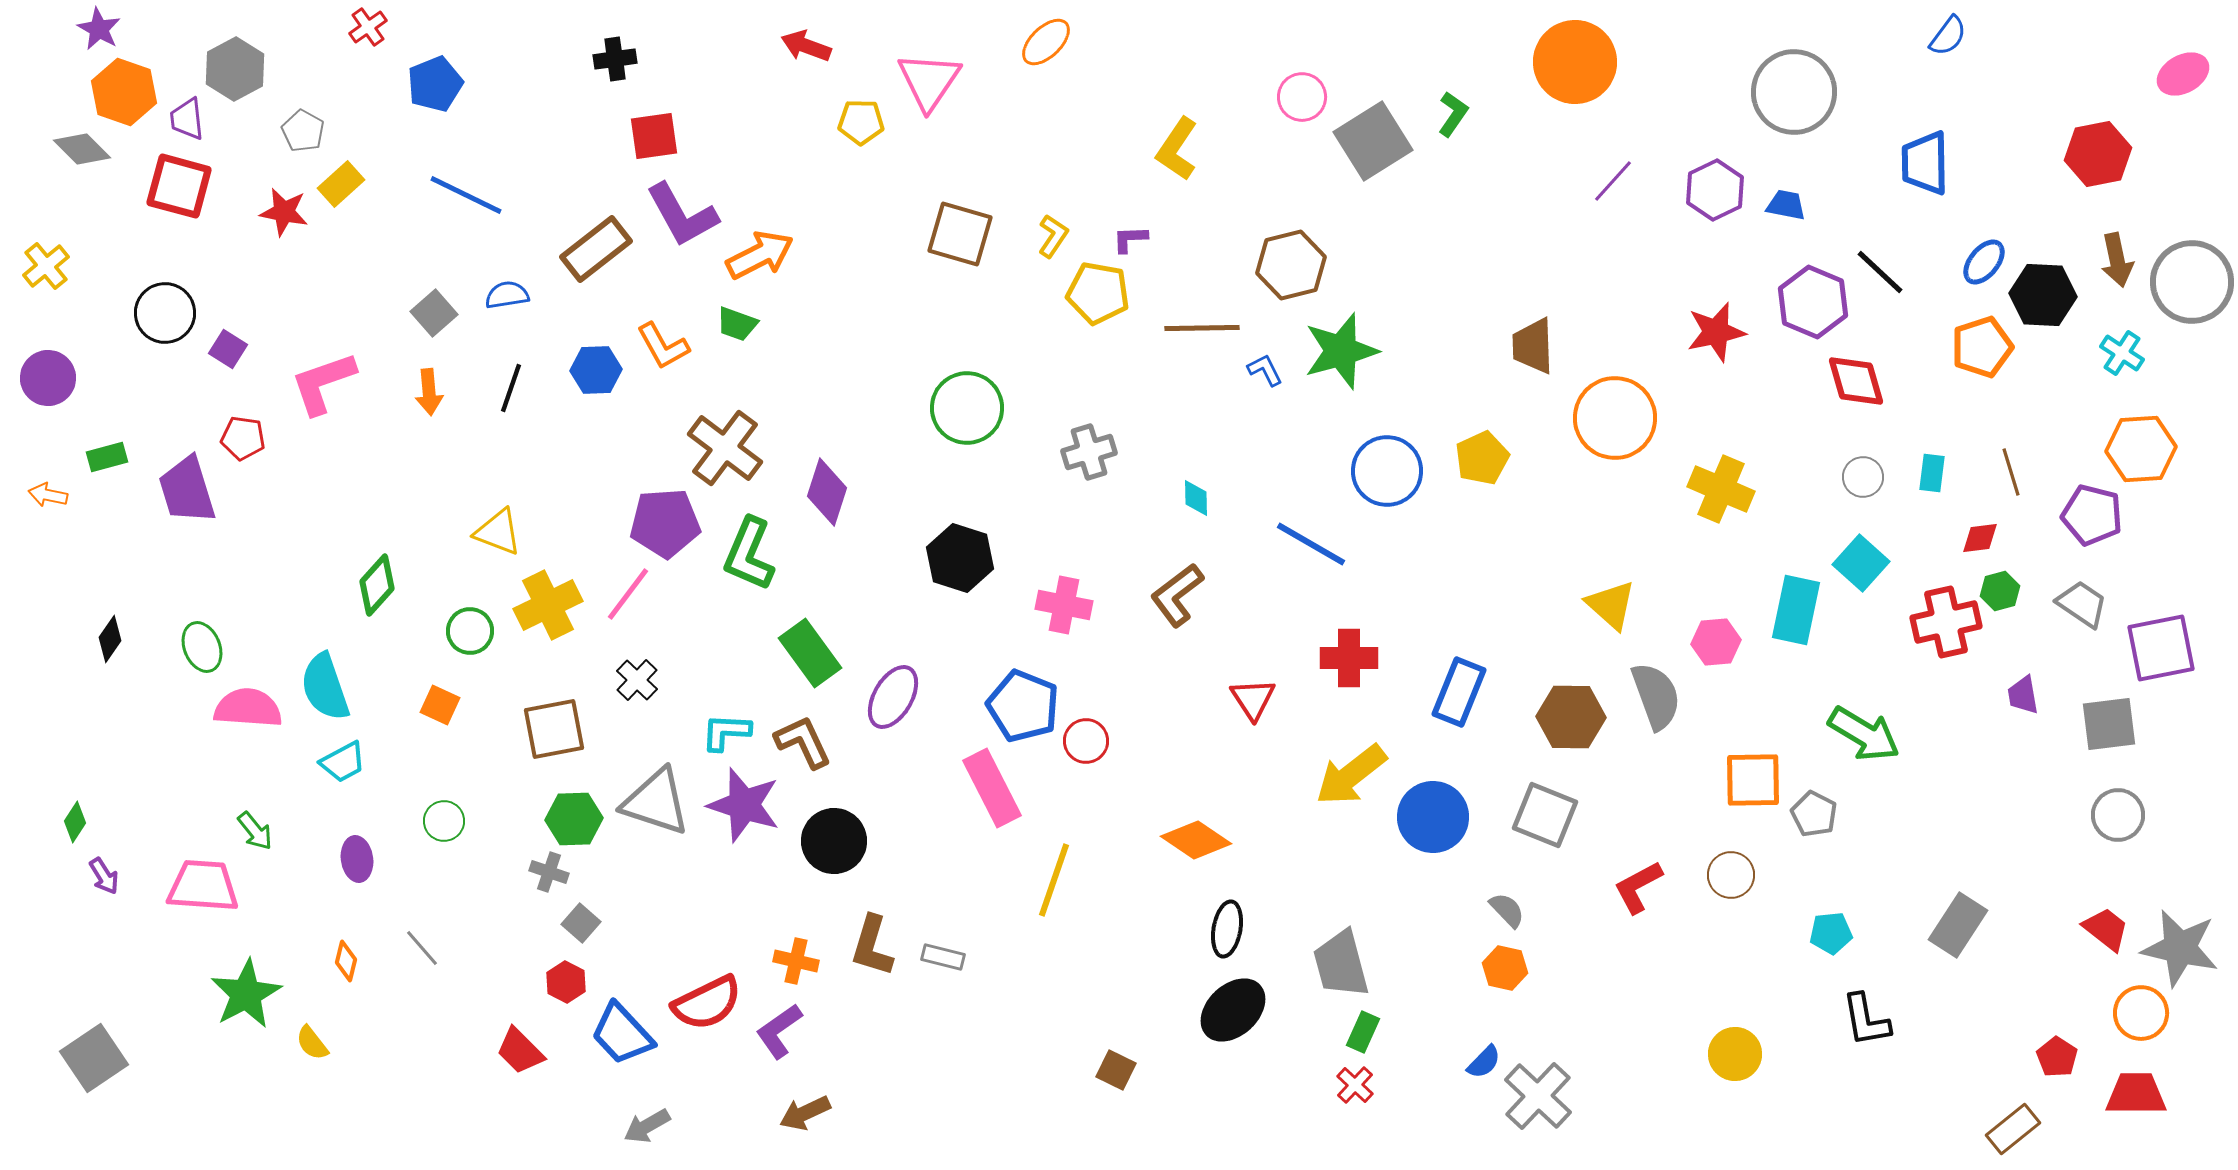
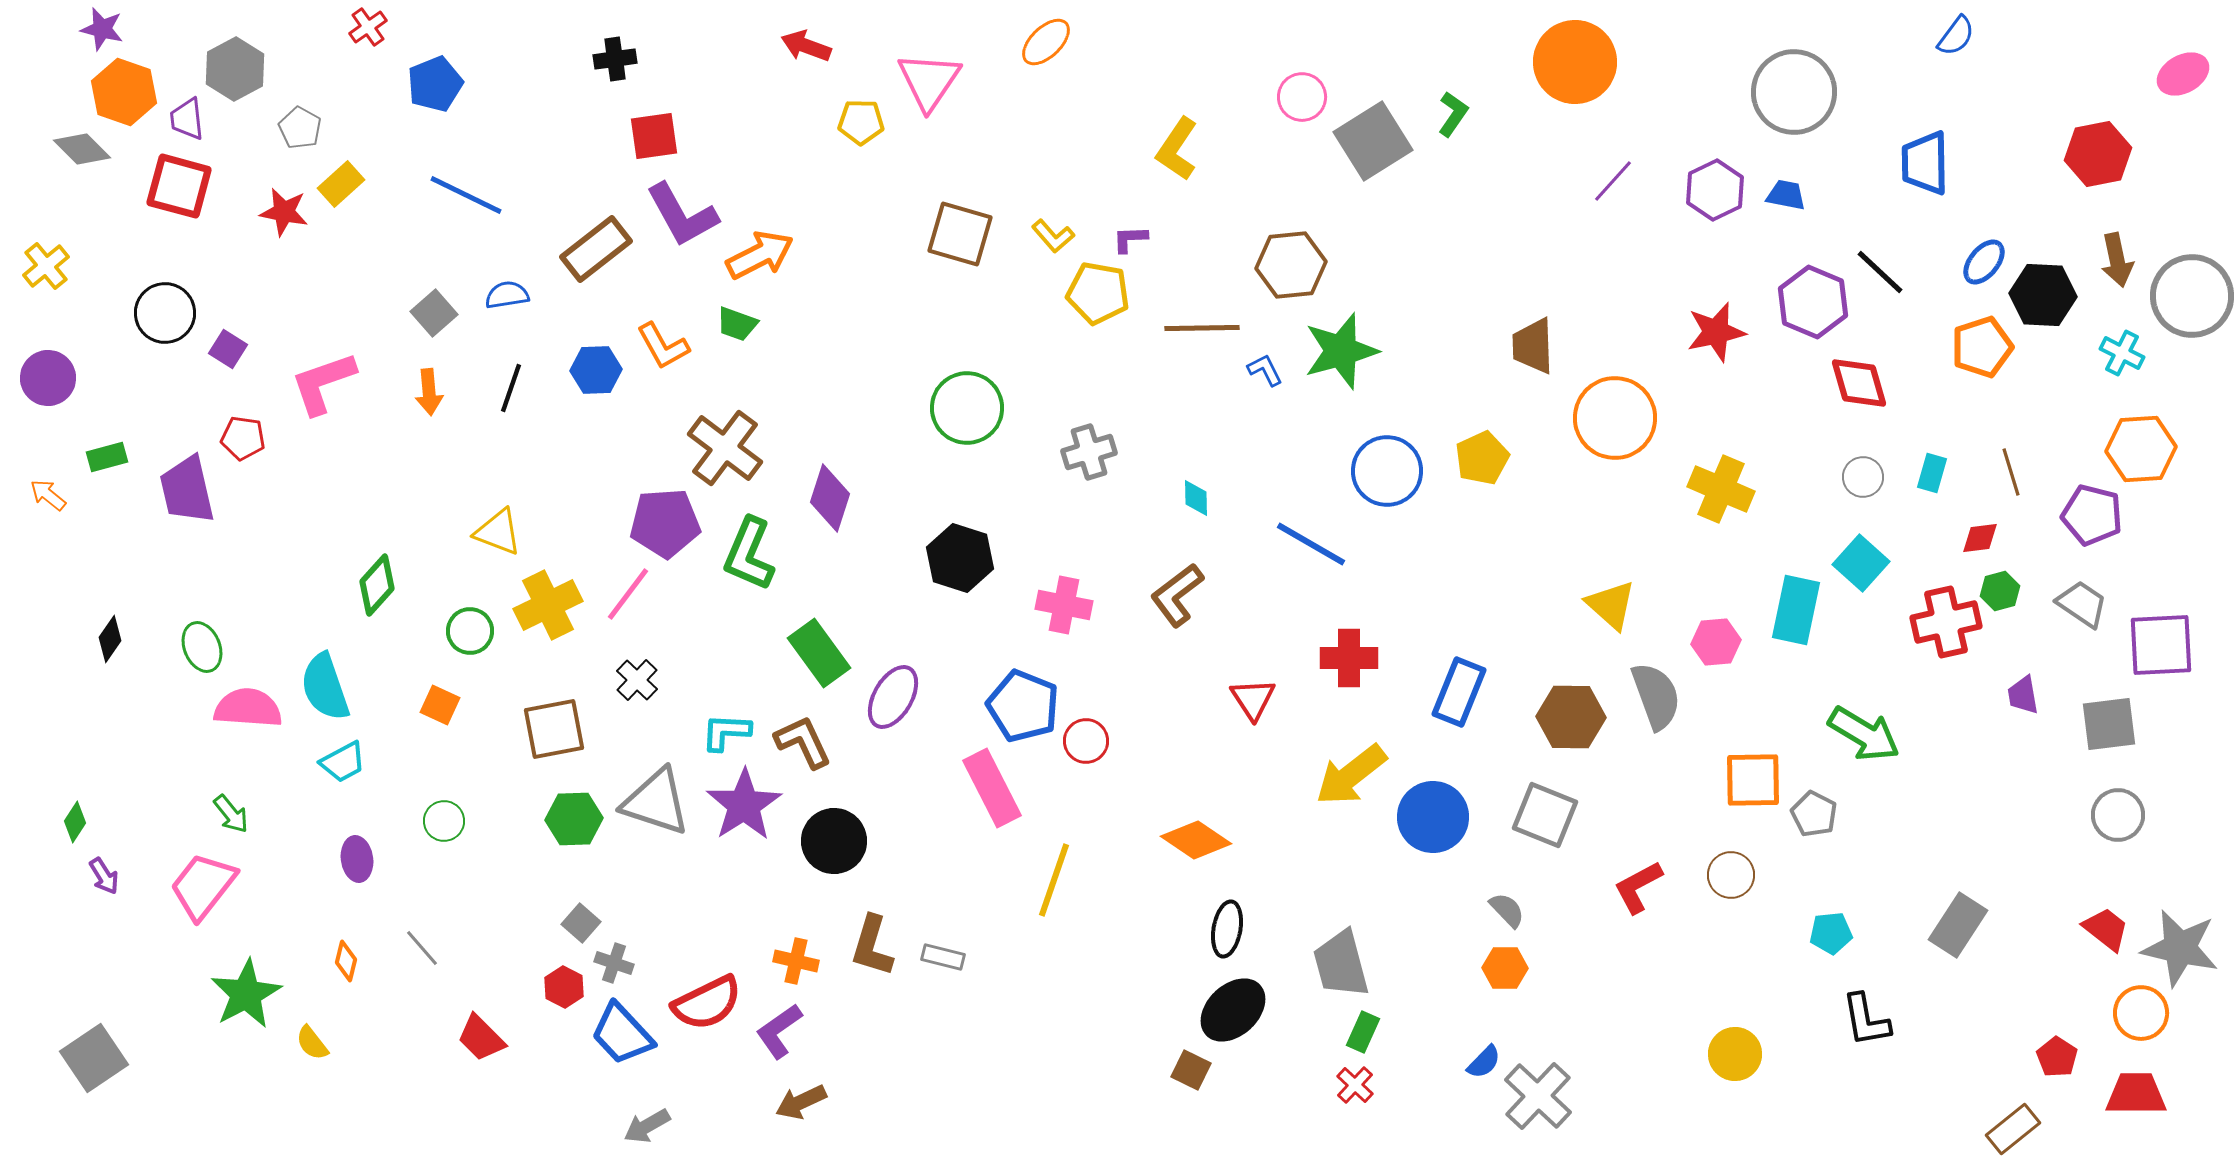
purple star at (99, 29): moved 3 px right; rotated 15 degrees counterclockwise
blue semicircle at (1948, 36): moved 8 px right
gray pentagon at (303, 131): moved 3 px left, 3 px up
blue trapezoid at (1786, 205): moved 10 px up
yellow L-shape at (1053, 236): rotated 105 degrees clockwise
brown hexagon at (1291, 265): rotated 8 degrees clockwise
gray circle at (2192, 282): moved 14 px down
cyan cross at (2122, 353): rotated 6 degrees counterclockwise
red diamond at (1856, 381): moved 3 px right, 2 px down
cyan rectangle at (1932, 473): rotated 9 degrees clockwise
purple trapezoid at (187, 490): rotated 4 degrees clockwise
purple diamond at (827, 492): moved 3 px right, 6 px down
orange arrow at (48, 495): rotated 27 degrees clockwise
purple square at (2161, 648): moved 3 px up; rotated 8 degrees clockwise
green rectangle at (810, 653): moved 9 px right
purple star at (744, 805): rotated 22 degrees clockwise
green arrow at (255, 831): moved 24 px left, 17 px up
gray cross at (549, 872): moved 65 px right, 91 px down
pink trapezoid at (203, 886): rotated 56 degrees counterclockwise
orange hexagon at (1505, 968): rotated 12 degrees counterclockwise
red hexagon at (566, 982): moved 2 px left, 5 px down
red trapezoid at (520, 1051): moved 39 px left, 13 px up
brown square at (1116, 1070): moved 75 px right
brown arrow at (805, 1113): moved 4 px left, 11 px up
